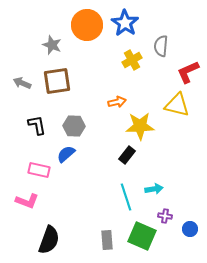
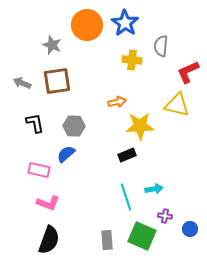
yellow cross: rotated 36 degrees clockwise
black L-shape: moved 2 px left, 2 px up
black rectangle: rotated 30 degrees clockwise
pink L-shape: moved 21 px right, 2 px down
